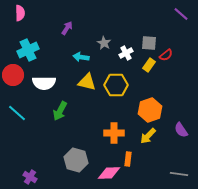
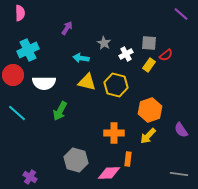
white cross: moved 1 px down
cyan arrow: moved 1 px down
yellow hexagon: rotated 15 degrees clockwise
